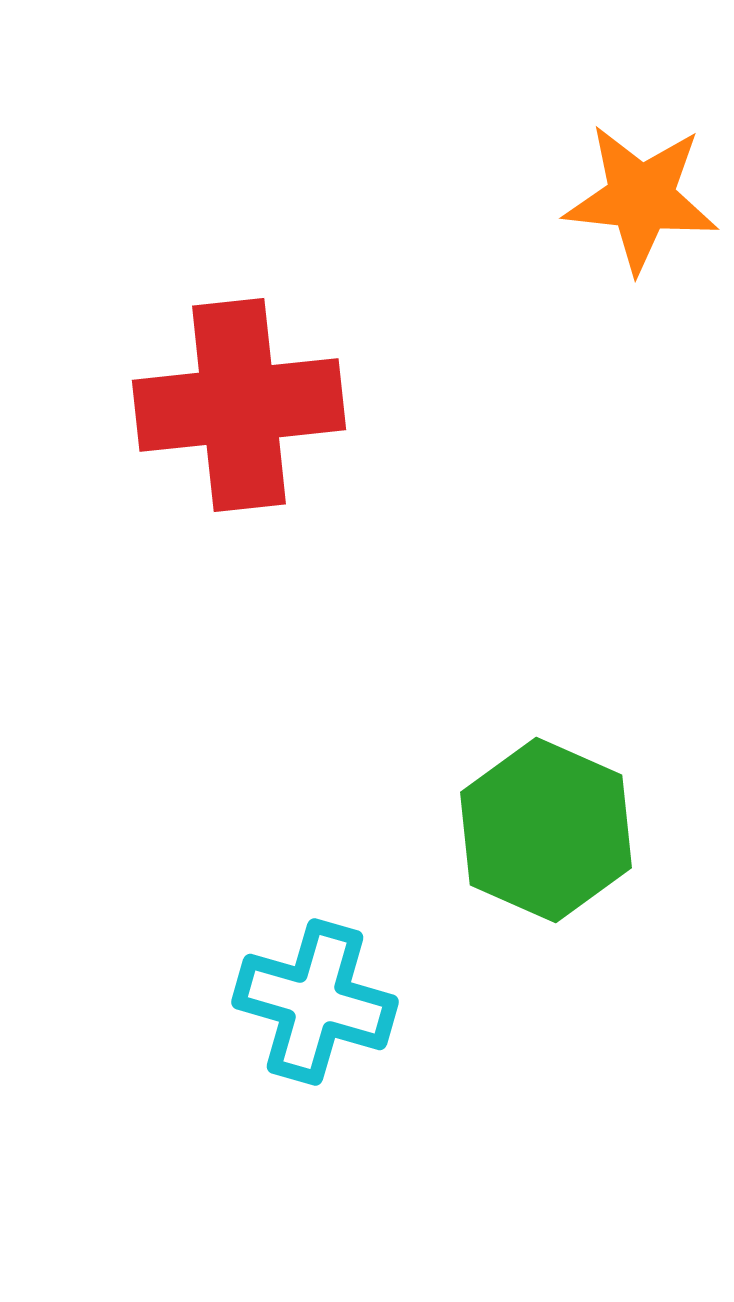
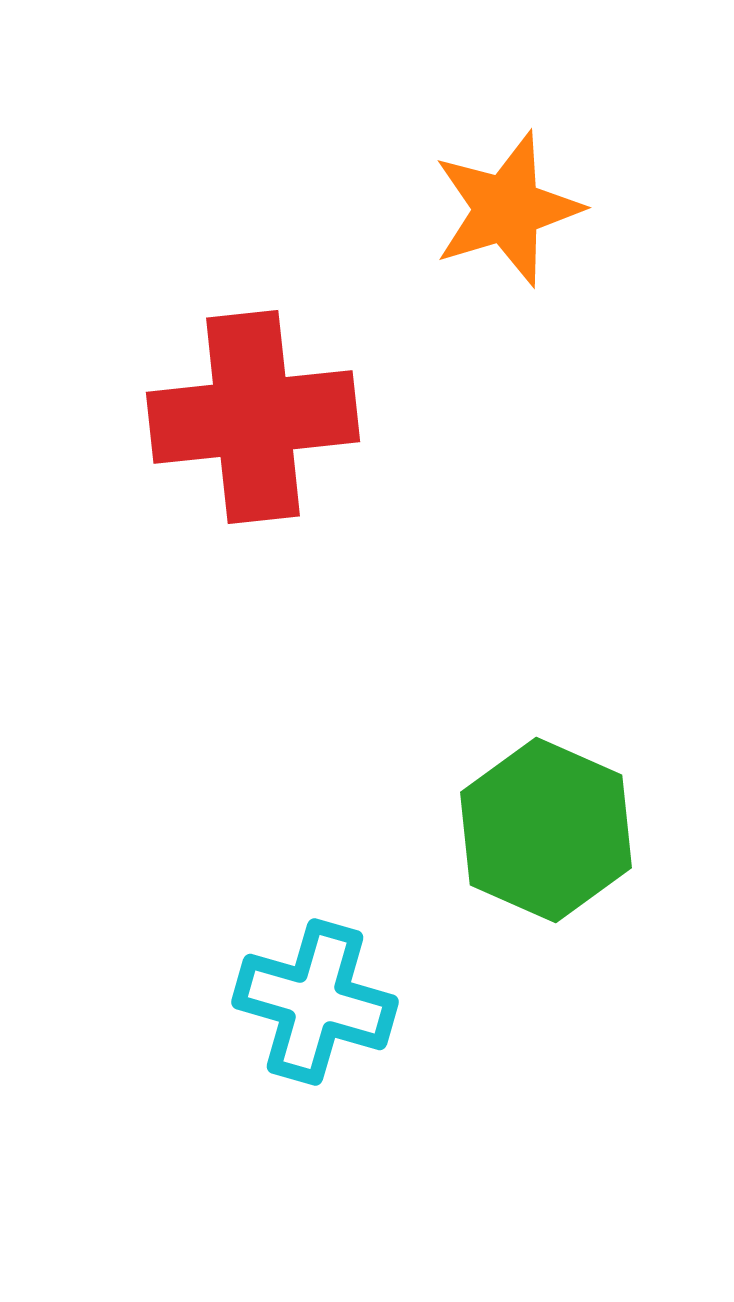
orange star: moved 134 px left, 11 px down; rotated 23 degrees counterclockwise
red cross: moved 14 px right, 12 px down
